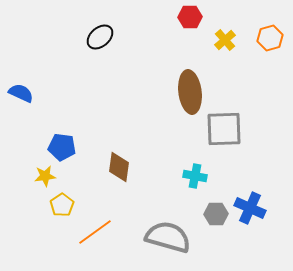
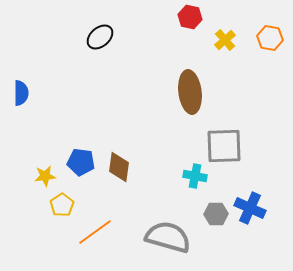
red hexagon: rotated 15 degrees clockwise
orange hexagon: rotated 25 degrees clockwise
blue semicircle: rotated 65 degrees clockwise
gray square: moved 17 px down
blue pentagon: moved 19 px right, 15 px down
